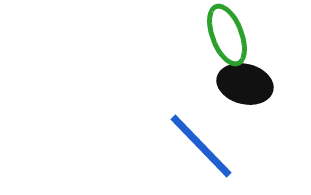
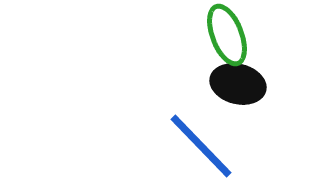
black ellipse: moved 7 px left
